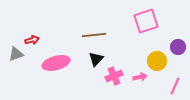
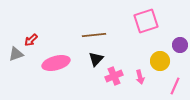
red arrow: moved 1 px left; rotated 152 degrees clockwise
purple circle: moved 2 px right, 2 px up
yellow circle: moved 3 px right
pink arrow: rotated 88 degrees clockwise
